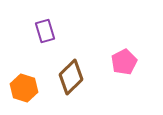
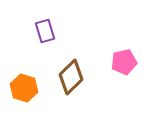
pink pentagon: rotated 15 degrees clockwise
